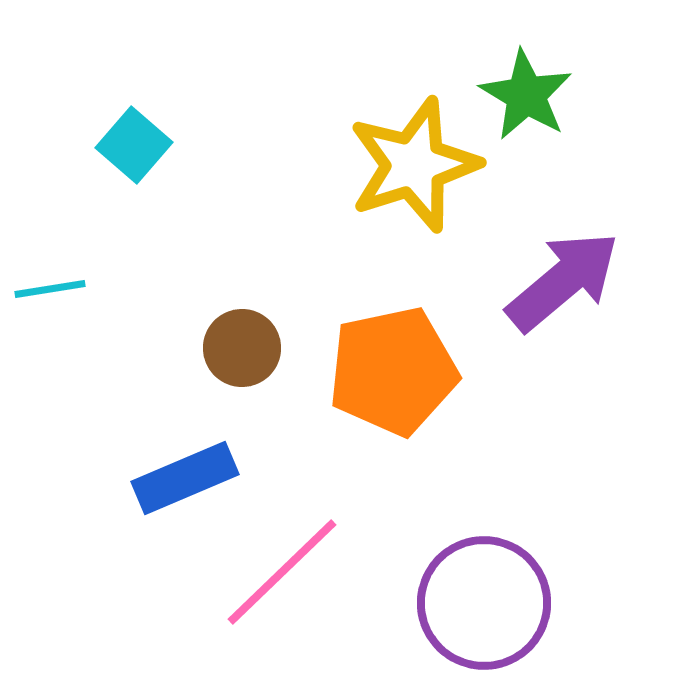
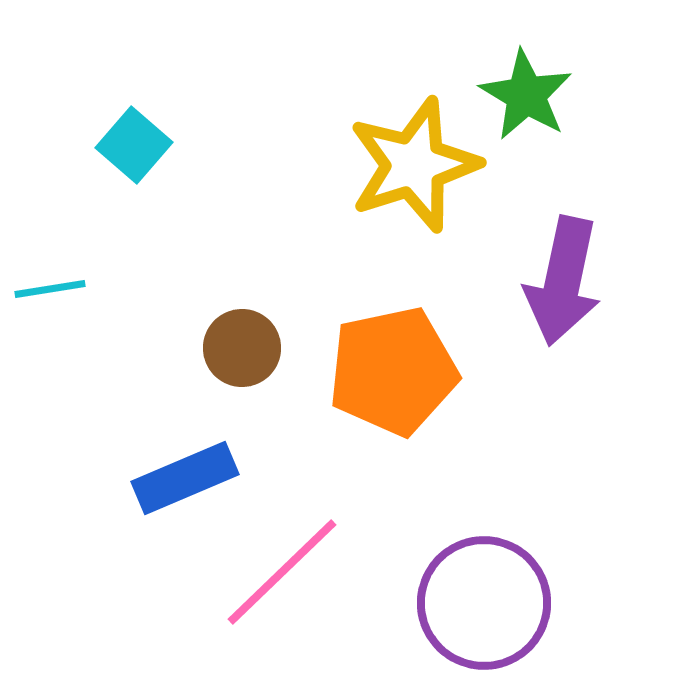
purple arrow: rotated 142 degrees clockwise
